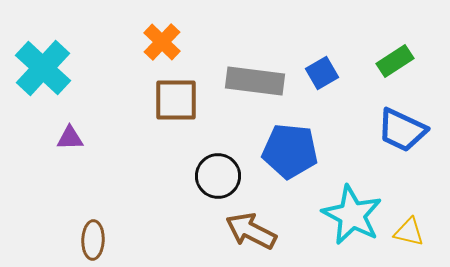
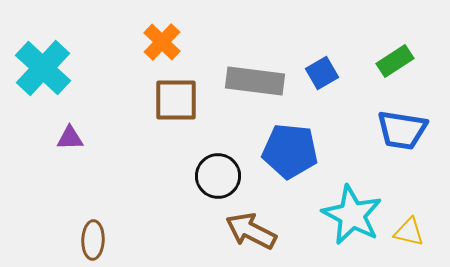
blue trapezoid: rotated 16 degrees counterclockwise
